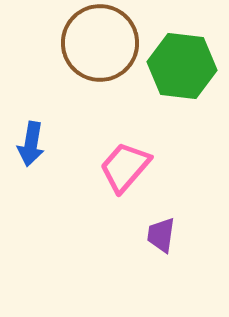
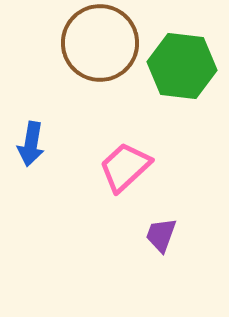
pink trapezoid: rotated 6 degrees clockwise
purple trapezoid: rotated 12 degrees clockwise
